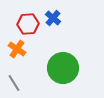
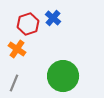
red hexagon: rotated 15 degrees counterclockwise
green circle: moved 8 px down
gray line: rotated 54 degrees clockwise
